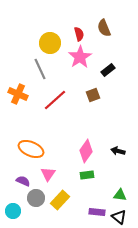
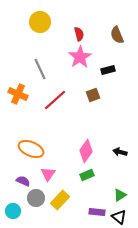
brown semicircle: moved 13 px right, 7 px down
yellow circle: moved 10 px left, 21 px up
black rectangle: rotated 24 degrees clockwise
black arrow: moved 2 px right, 1 px down
green rectangle: rotated 16 degrees counterclockwise
green triangle: rotated 40 degrees counterclockwise
